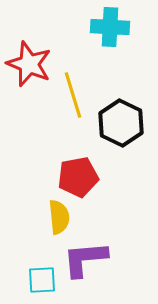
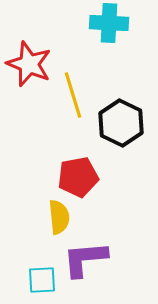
cyan cross: moved 1 px left, 4 px up
